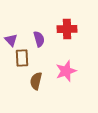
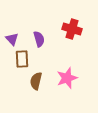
red cross: moved 5 px right; rotated 18 degrees clockwise
purple triangle: moved 1 px right, 1 px up
brown rectangle: moved 1 px down
pink star: moved 1 px right, 7 px down
